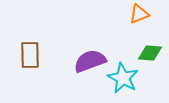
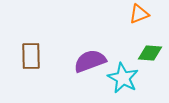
brown rectangle: moved 1 px right, 1 px down
